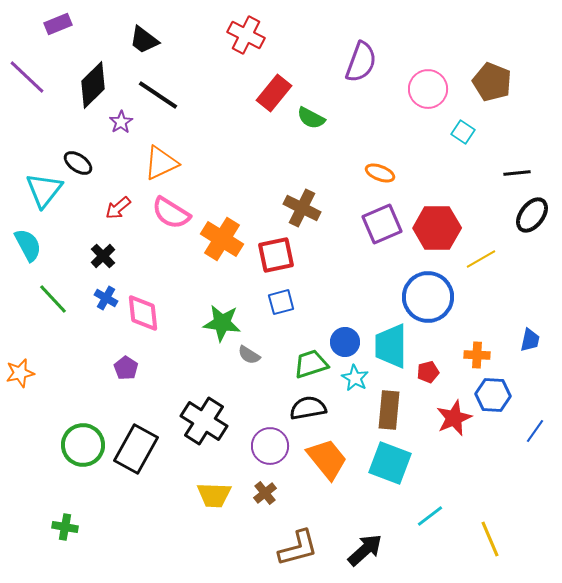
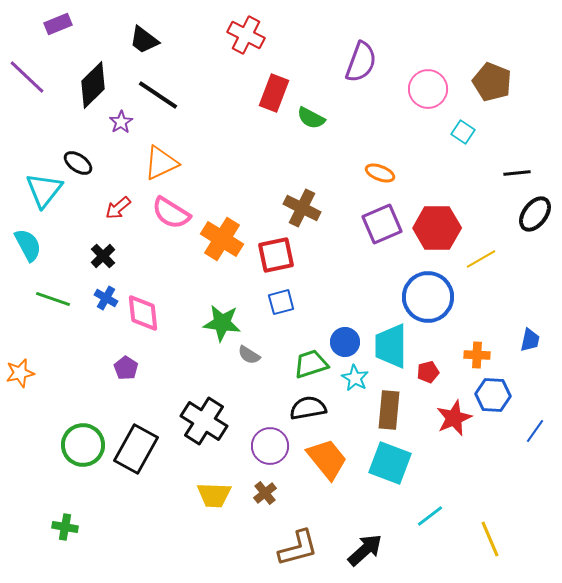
red rectangle at (274, 93): rotated 18 degrees counterclockwise
black ellipse at (532, 215): moved 3 px right, 1 px up
green line at (53, 299): rotated 28 degrees counterclockwise
